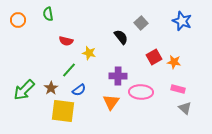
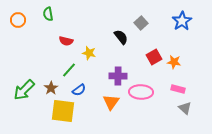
blue star: rotated 18 degrees clockwise
